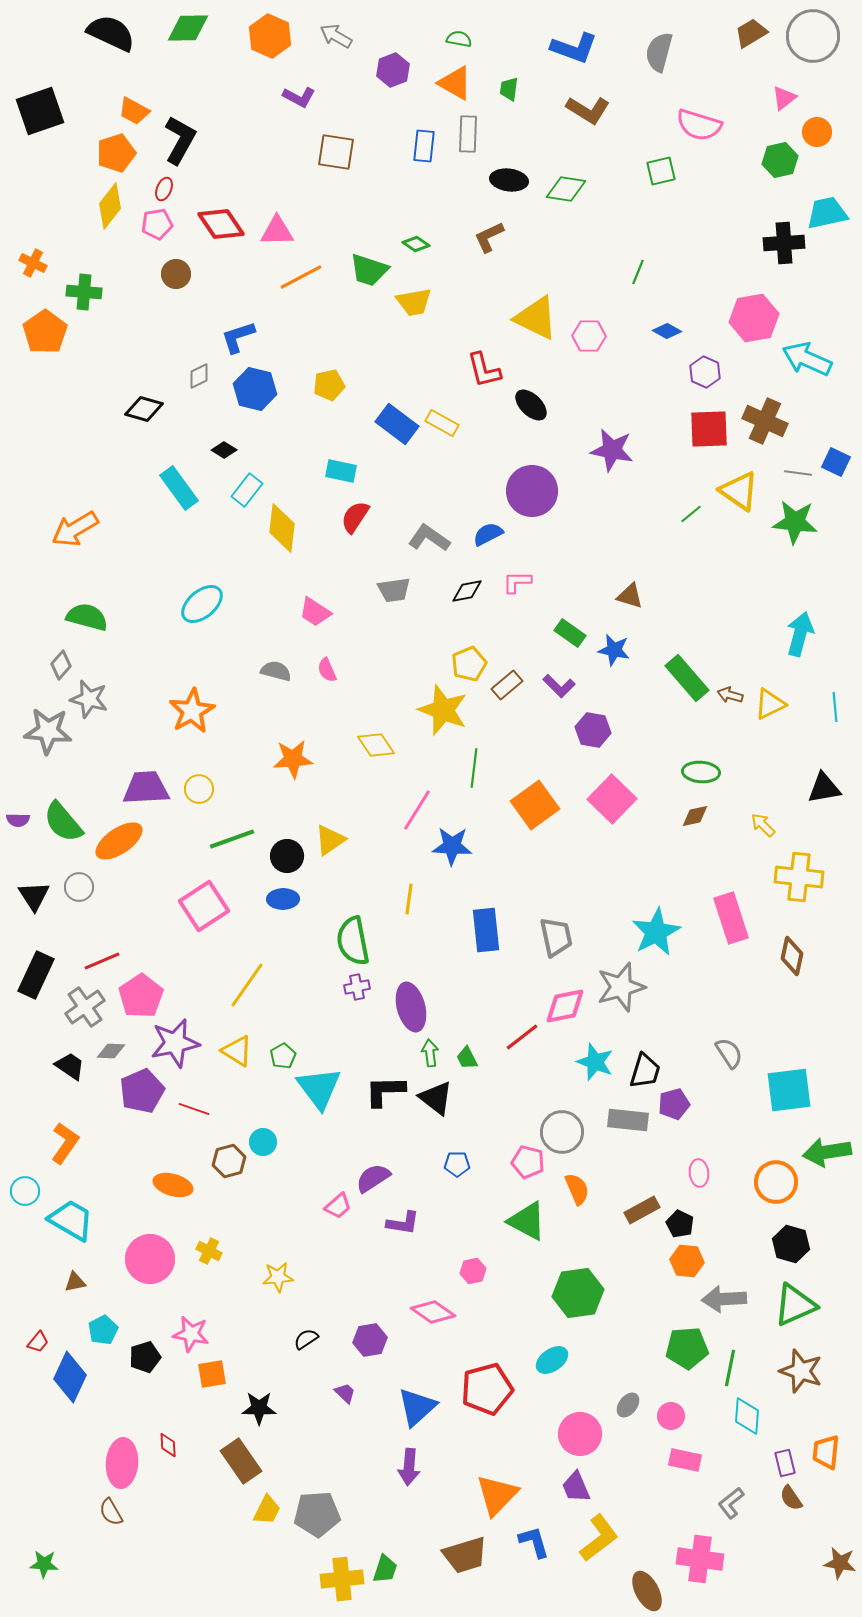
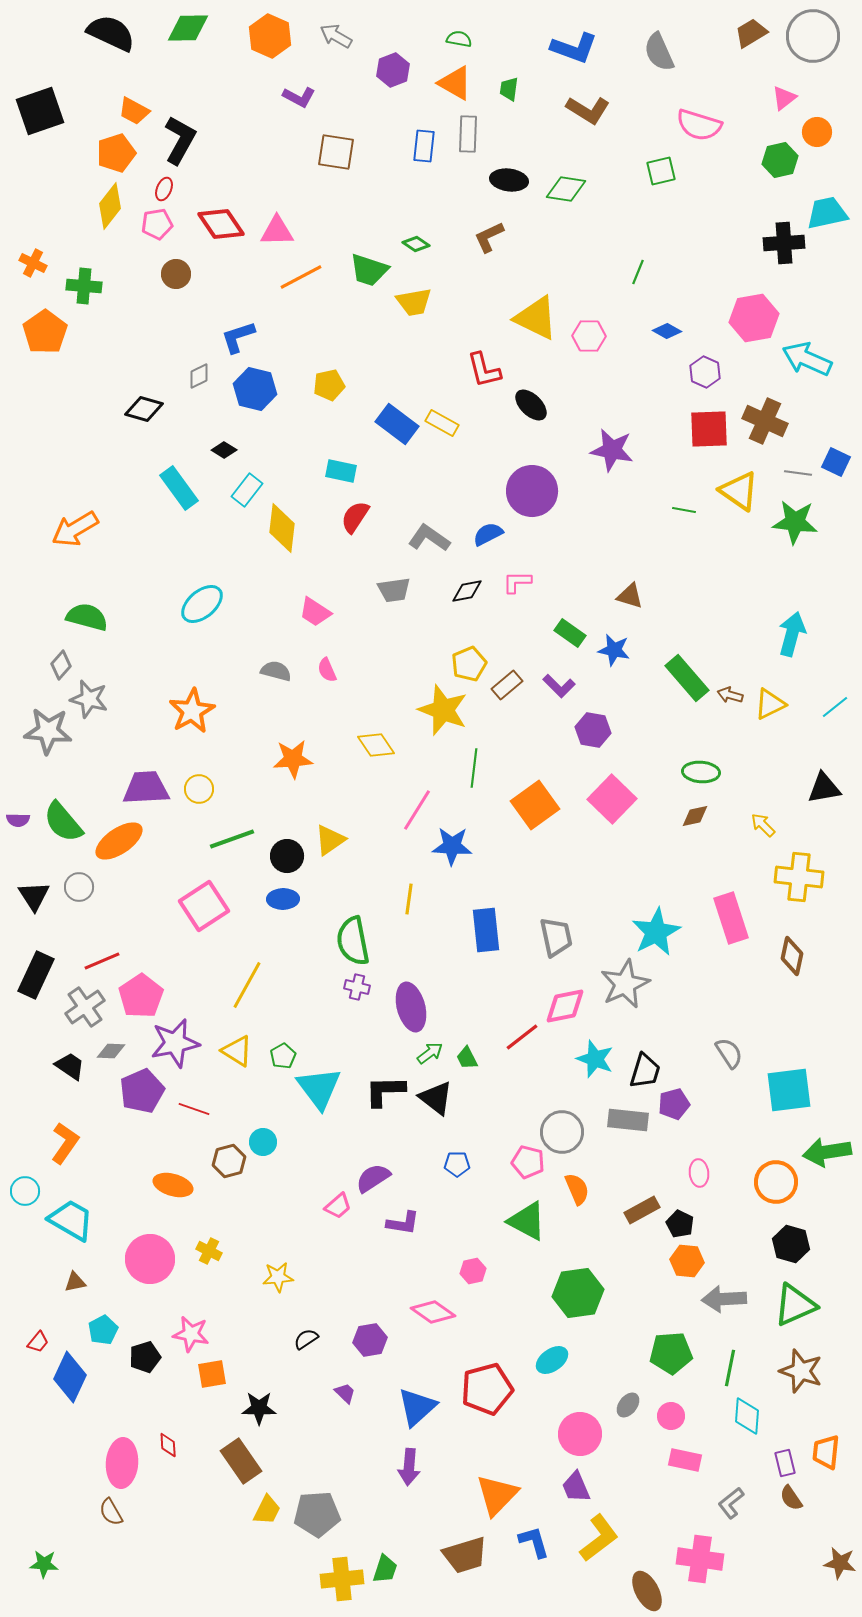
gray semicircle at (659, 52): rotated 39 degrees counterclockwise
green cross at (84, 292): moved 6 px up
green line at (691, 514): moved 7 px left, 4 px up; rotated 50 degrees clockwise
cyan arrow at (800, 634): moved 8 px left
cyan line at (835, 707): rotated 56 degrees clockwise
yellow line at (247, 985): rotated 6 degrees counterclockwise
purple cross at (357, 987): rotated 25 degrees clockwise
gray star at (621, 987): moved 4 px right, 3 px up; rotated 9 degrees counterclockwise
green arrow at (430, 1053): rotated 60 degrees clockwise
cyan star at (595, 1062): moved 3 px up
green pentagon at (687, 1348): moved 16 px left, 5 px down
